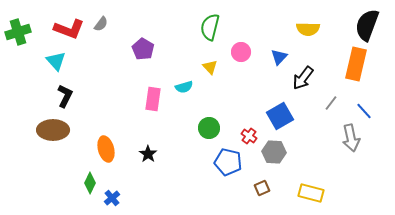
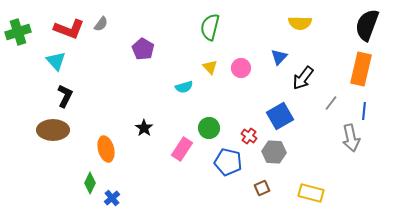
yellow semicircle: moved 8 px left, 6 px up
pink circle: moved 16 px down
orange rectangle: moved 5 px right, 5 px down
pink rectangle: moved 29 px right, 50 px down; rotated 25 degrees clockwise
blue line: rotated 48 degrees clockwise
black star: moved 4 px left, 26 px up
